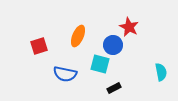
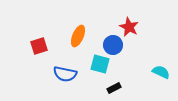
cyan semicircle: rotated 54 degrees counterclockwise
